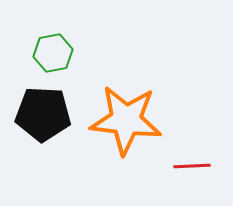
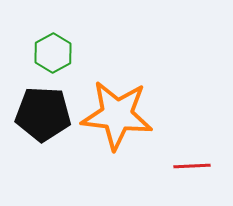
green hexagon: rotated 18 degrees counterclockwise
orange star: moved 9 px left, 5 px up
